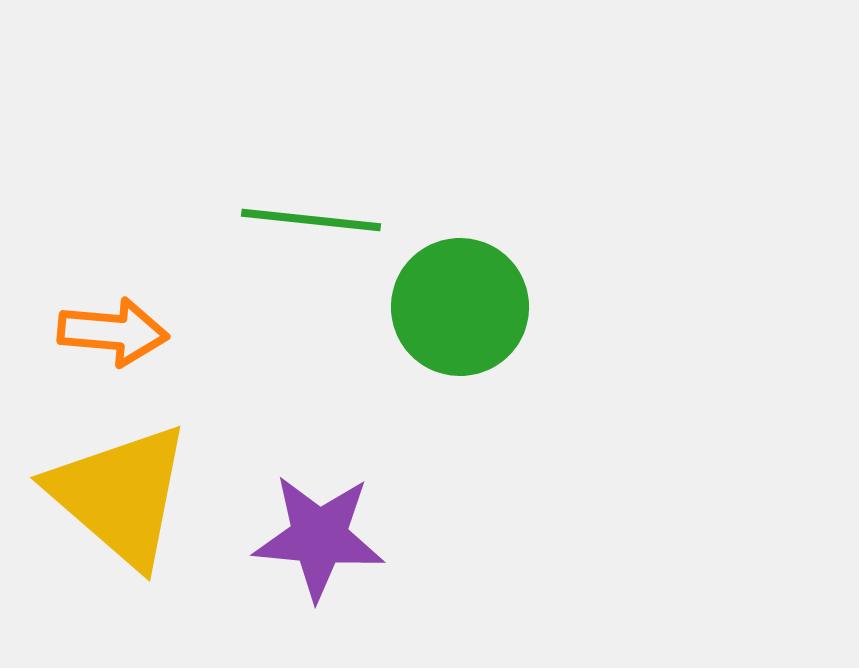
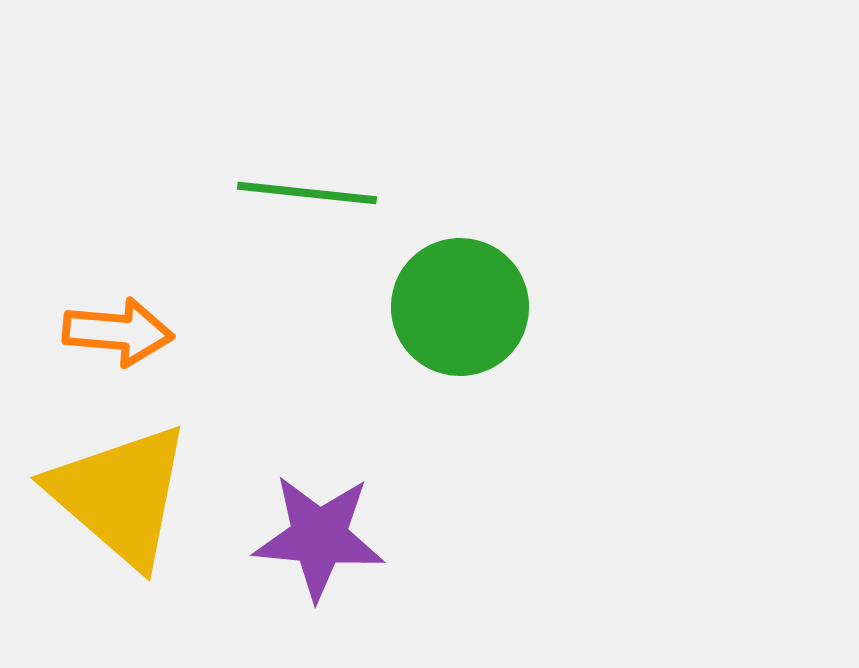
green line: moved 4 px left, 27 px up
orange arrow: moved 5 px right
